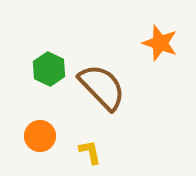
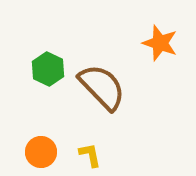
green hexagon: moved 1 px left
orange circle: moved 1 px right, 16 px down
yellow L-shape: moved 3 px down
